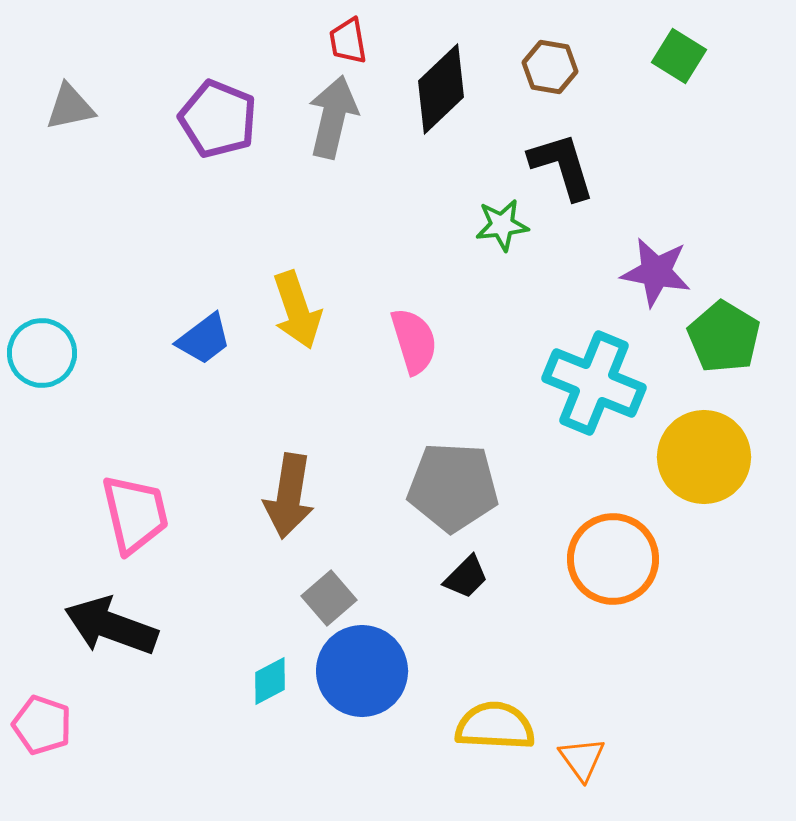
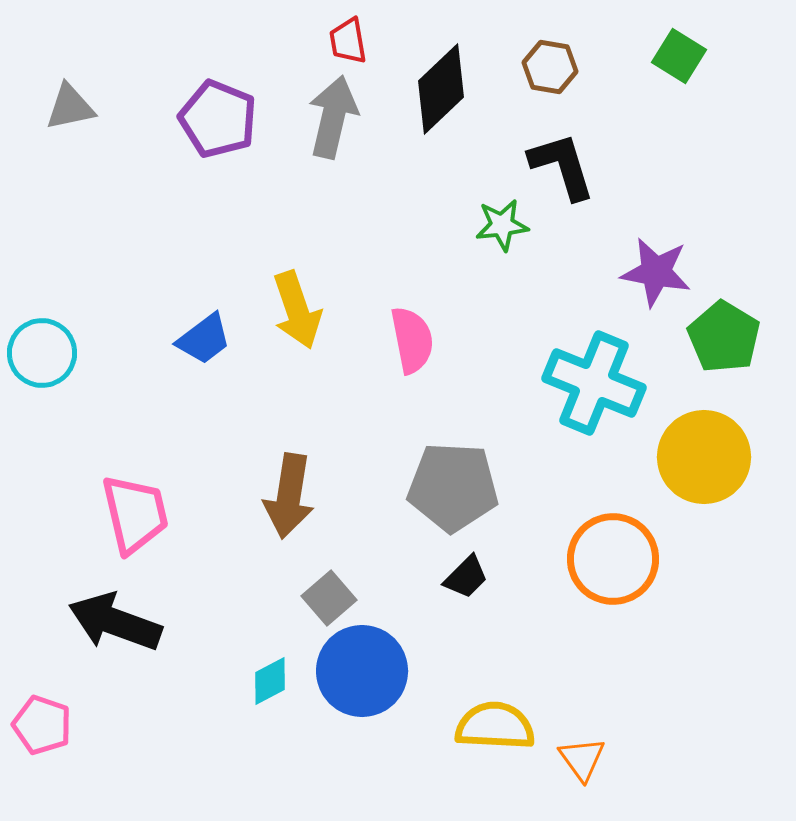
pink semicircle: moved 2 px left, 1 px up; rotated 6 degrees clockwise
black arrow: moved 4 px right, 4 px up
